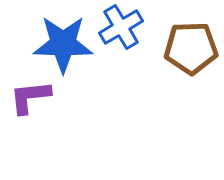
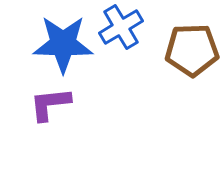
brown pentagon: moved 1 px right, 2 px down
purple L-shape: moved 20 px right, 7 px down
